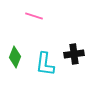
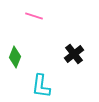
black cross: rotated 30 degrees counterclockwise
cyan L-shape: moved 4 px left, 22 px down
